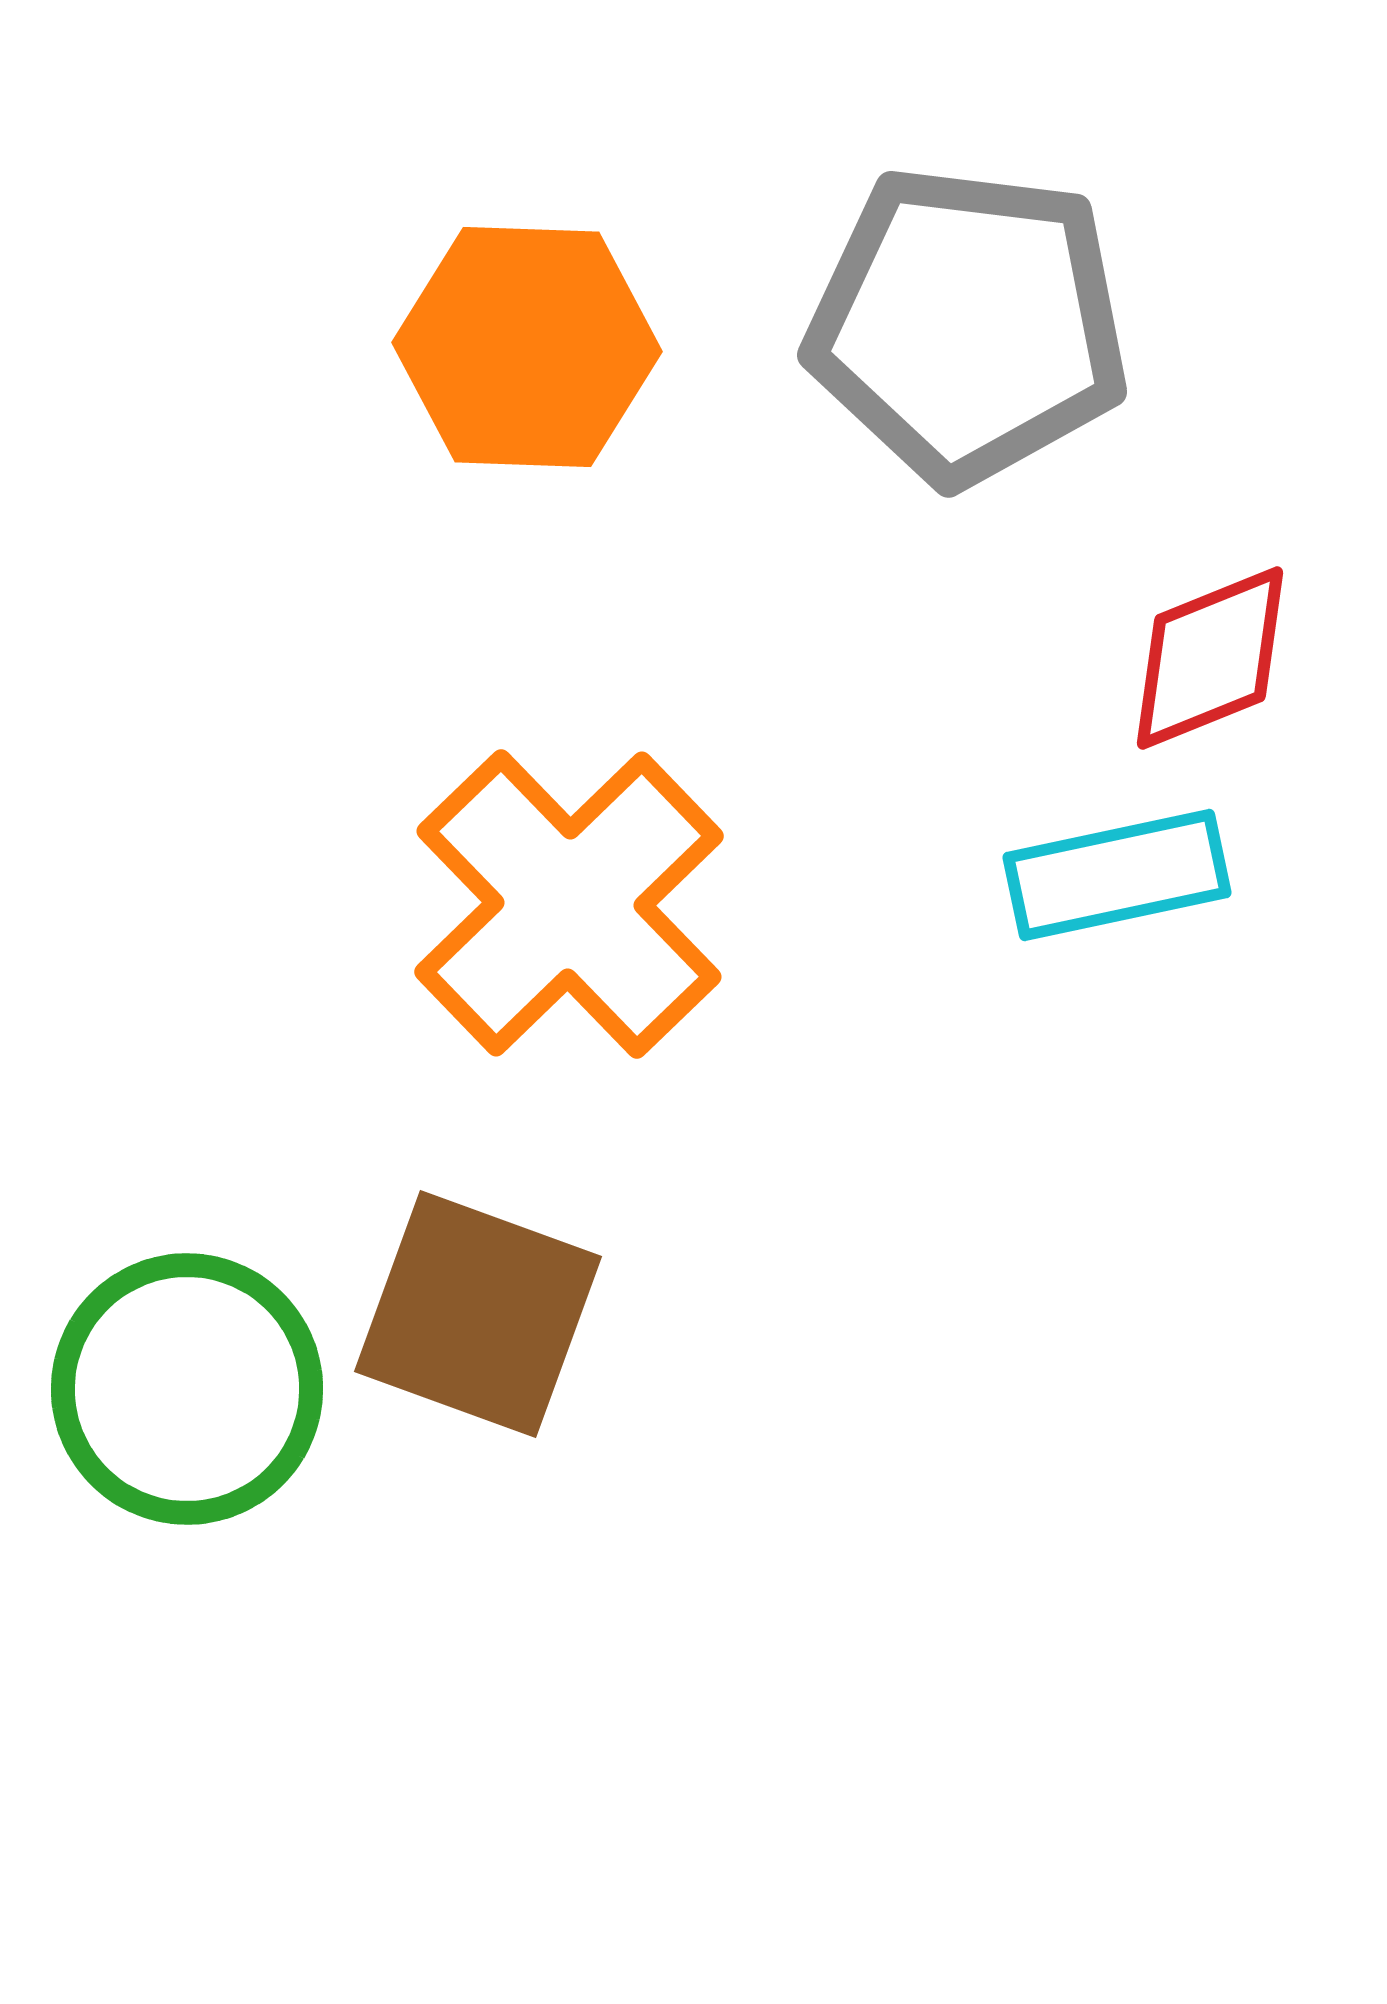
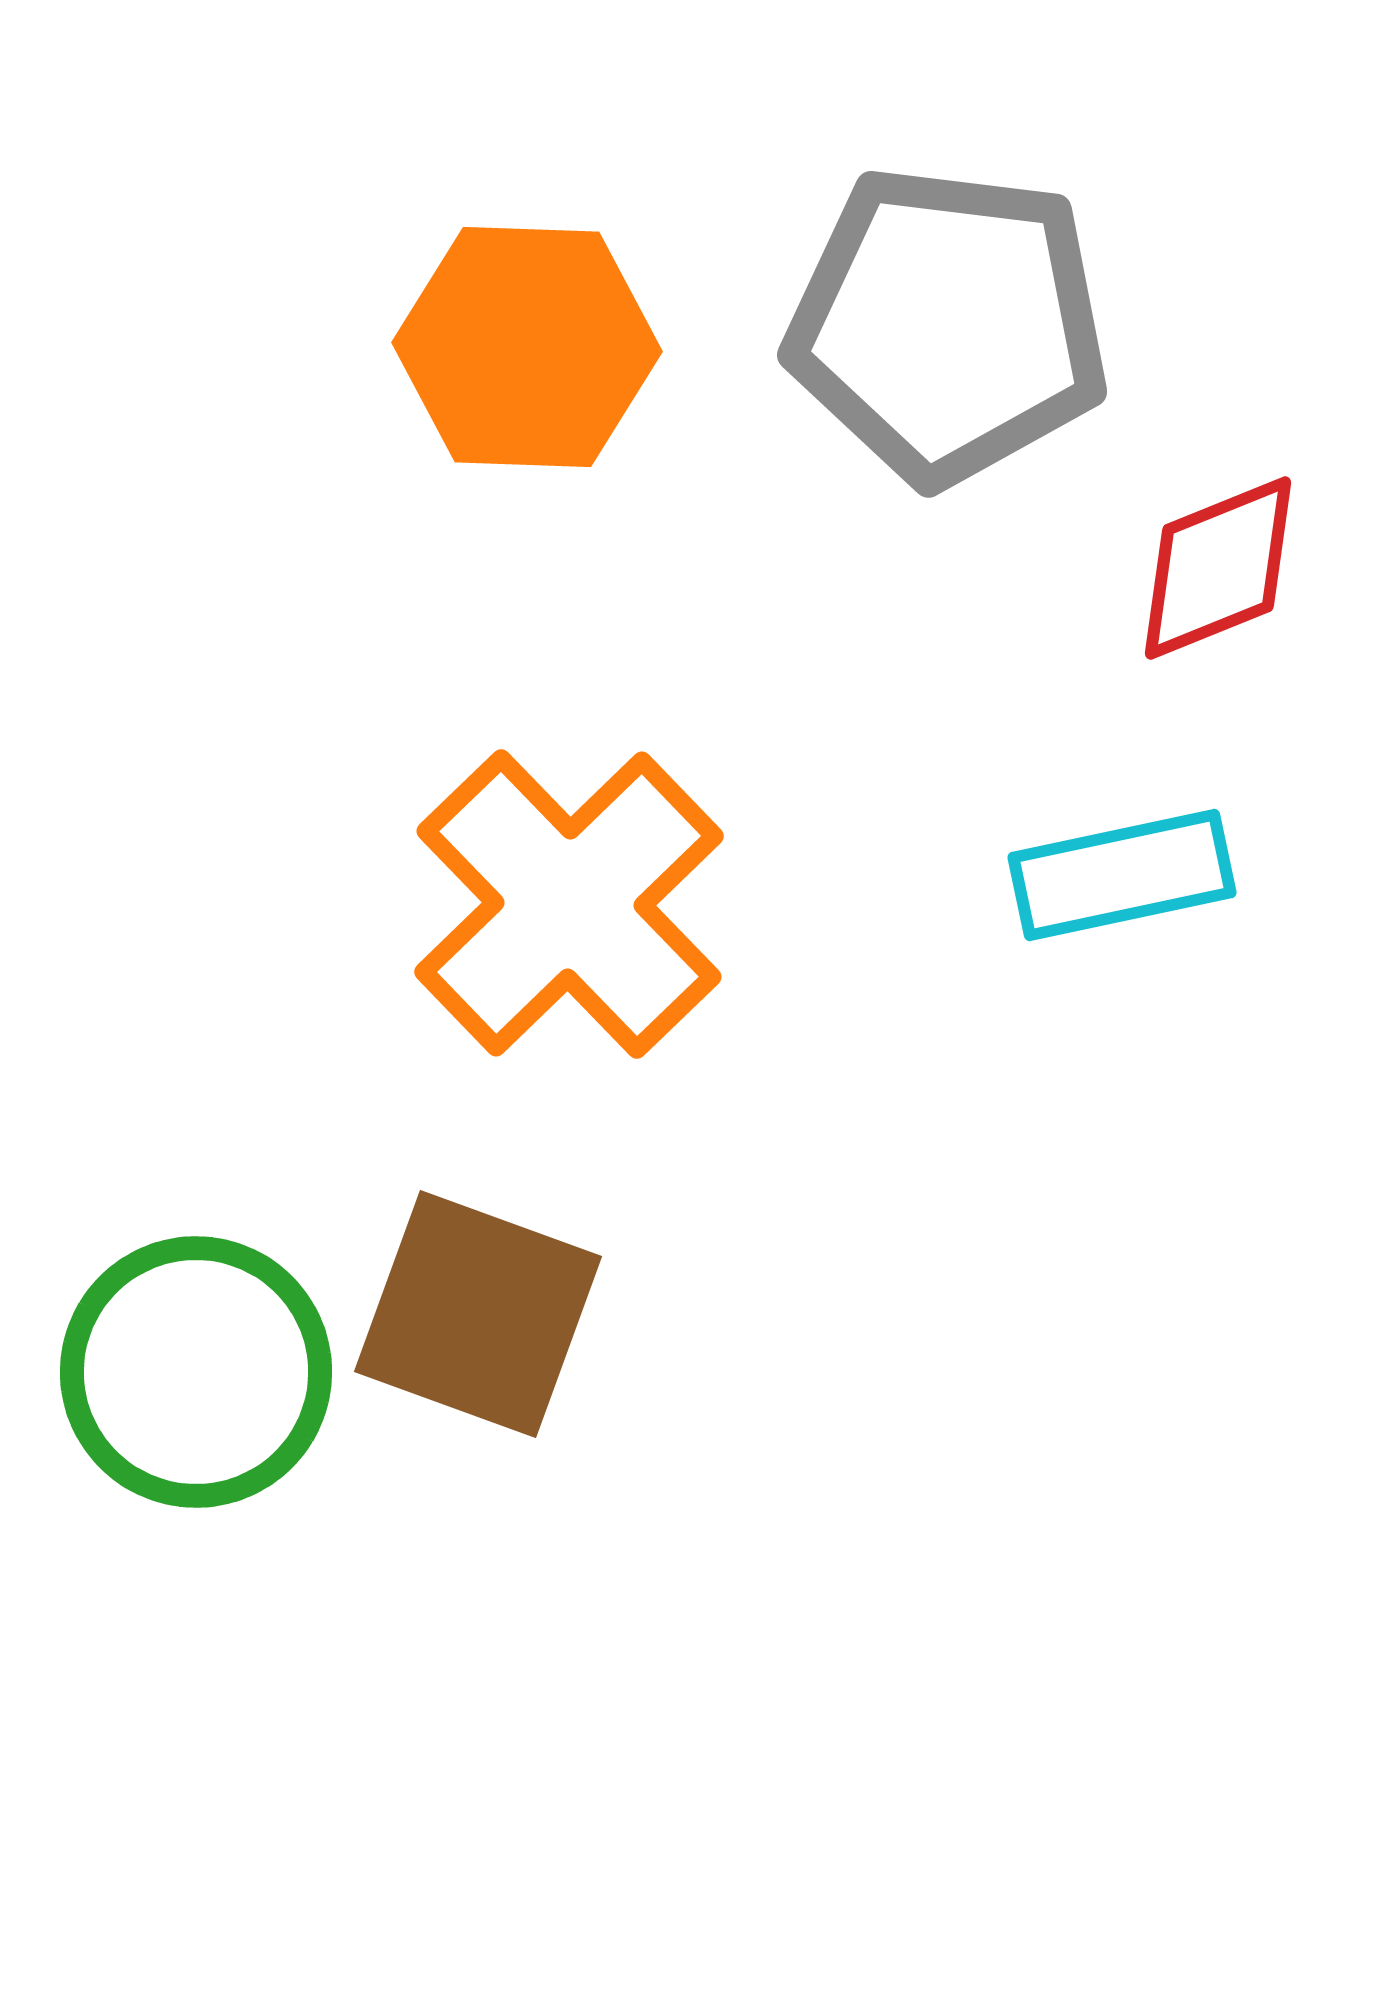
gray pentagon: moved 20 px left
red diamond: moved 8 px right, 90 px up
cyan rectangle: moved 5 px right
green circle: moved 9 px right, 17 px up
